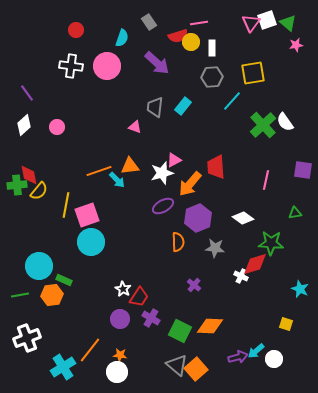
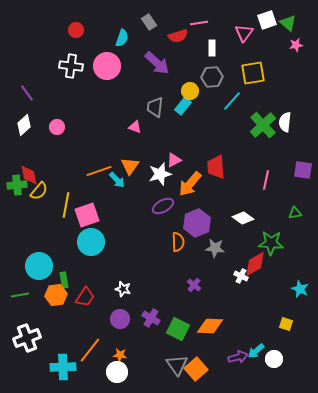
pink triangle at (251, 23): moved 7 px left, 10 px down
yellow circle at (191, 42): moved 1 px left, 49 px down
white semicircle at (285, 122): rotated 42 degrees clockwise
orange triangle at (130, 166): rotated 48 degrees counterclockwise
white star at (162, 173): moved 2 px left, 1 px down
purple hexagon at (198, 218): moved 1 px left, 5 px down
red diamond at (255, 264): rotated 12 degrees counterclockwise
green rectangle at (64, 280): rotated 56 degrees clockwise
white star at (123, 289): rotated 14 degrees counterclockwise
orange hexagon at (52, 295): moved 4 px right
red trapezoid at (139, 297): moved 54 px left
green square at (180, 331): moved 2 px left, 2 px up
gray triangle at (177, 365): rotated 15 degrees clockwise
cyan cross at (63, 367): rotated 30 degrees clockwise
